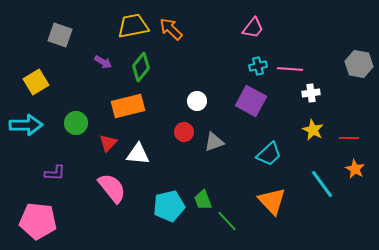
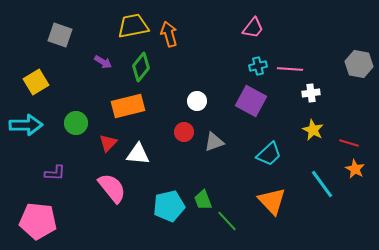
orange arrow: moved 2 px left, 5 px down; rotated 30 degrees clockwise
red line: moved 5 px down; rotated 18 degrees clockwise
